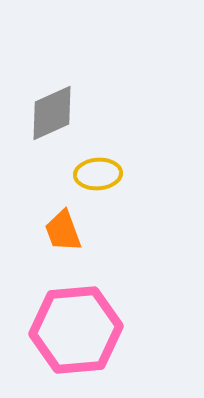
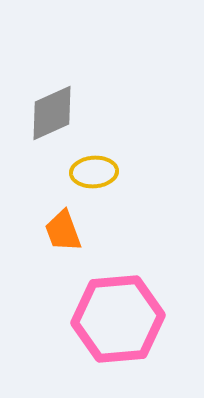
yellow ellipse: moved 4 px left, 2 px up
pink hexagon: moved 42 px right, 11 px up
